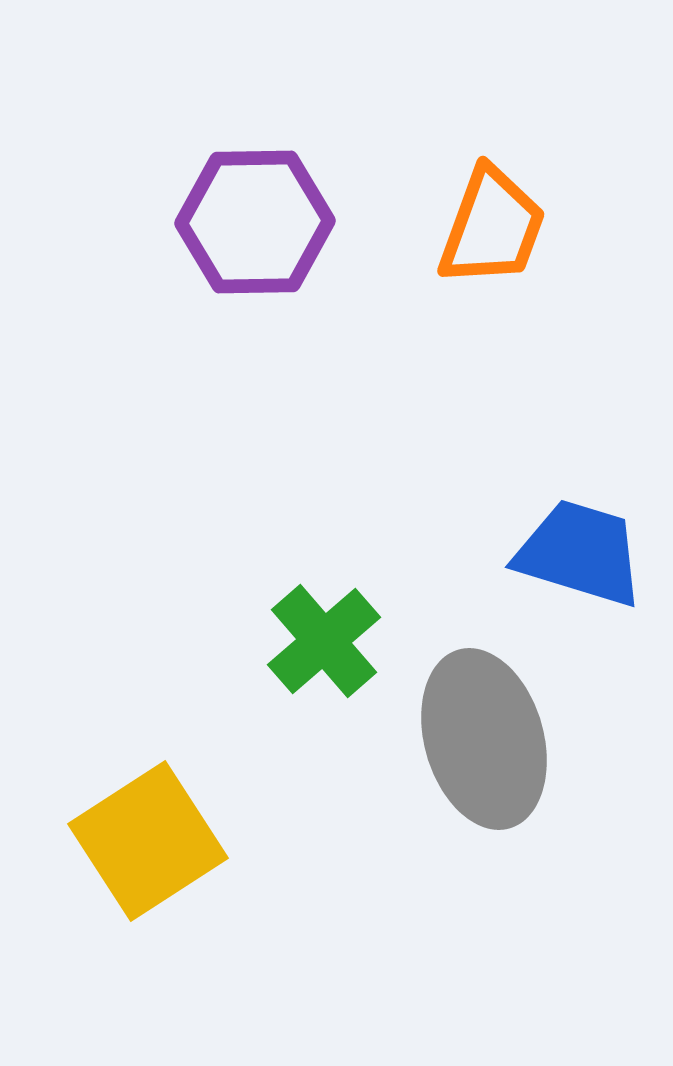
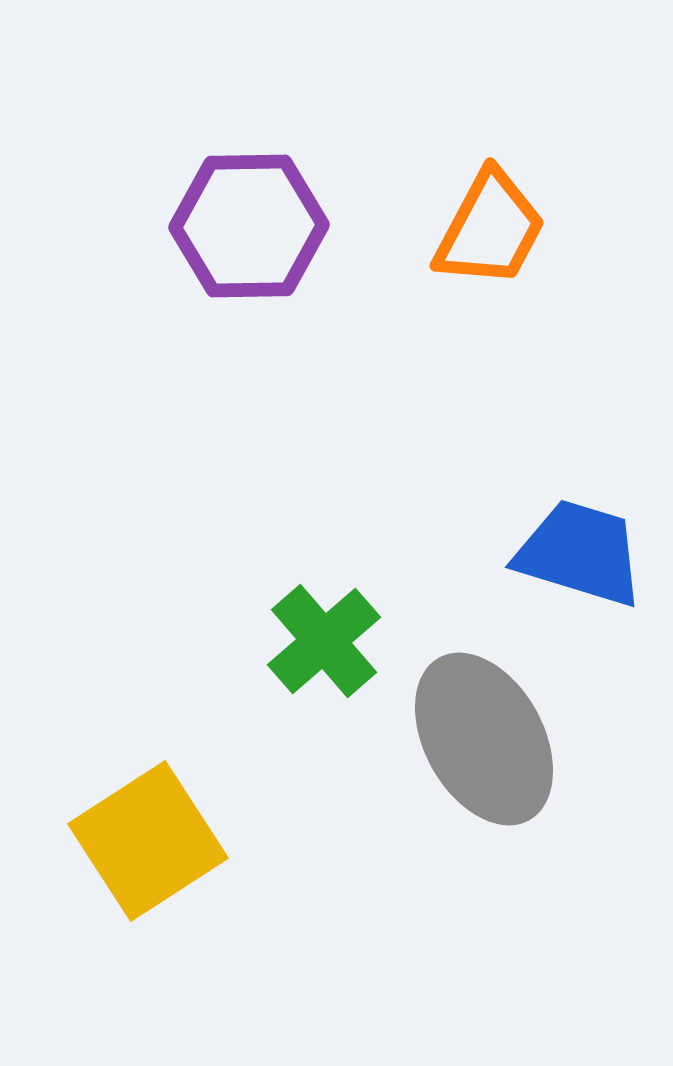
purple hexagon: moved 6 px left, 4 px down
orange trapezoid: moved 2 px left, 2 px down; rotated 8 degrees clockwise
gray ellipse: rotated 13 degrees counterclockwise
